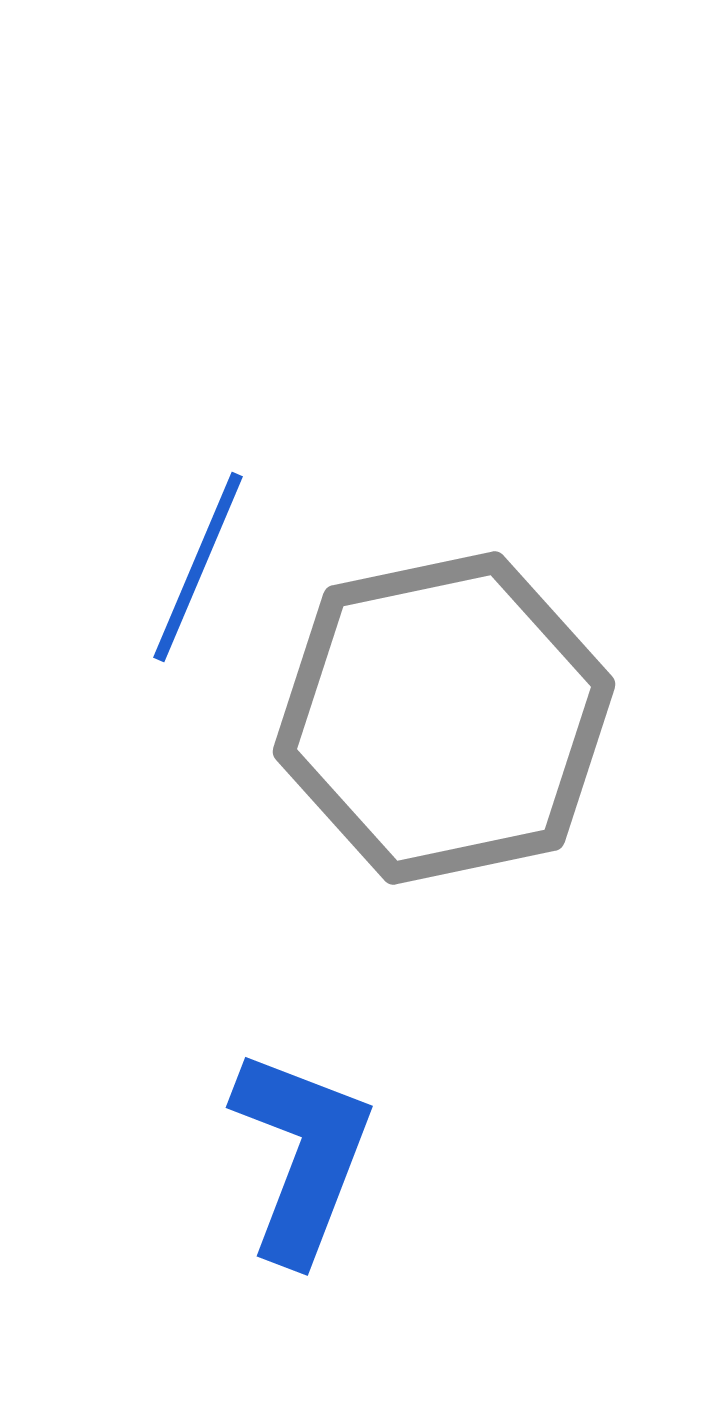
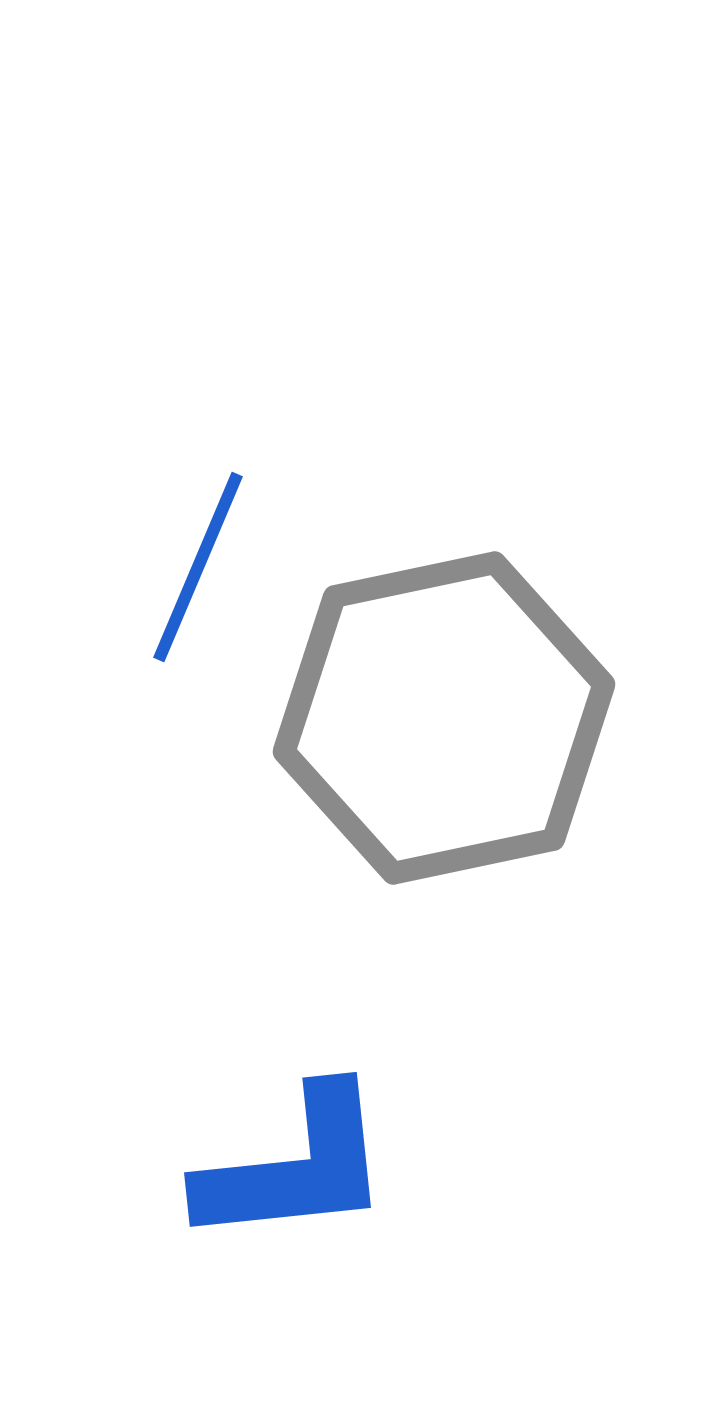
blue L-shape: moved 7 px left, 12 px down; rotated 63 degrees clockwise
